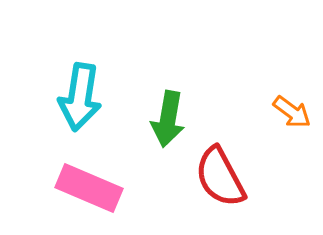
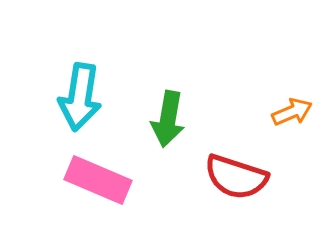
orange arrow: rotated 60 degrees counterclockwise
red semicircle: moved 16 px right; rotated 44 degrees counterclockwise
pink rectangle: moved 9 px right, 8 px up
